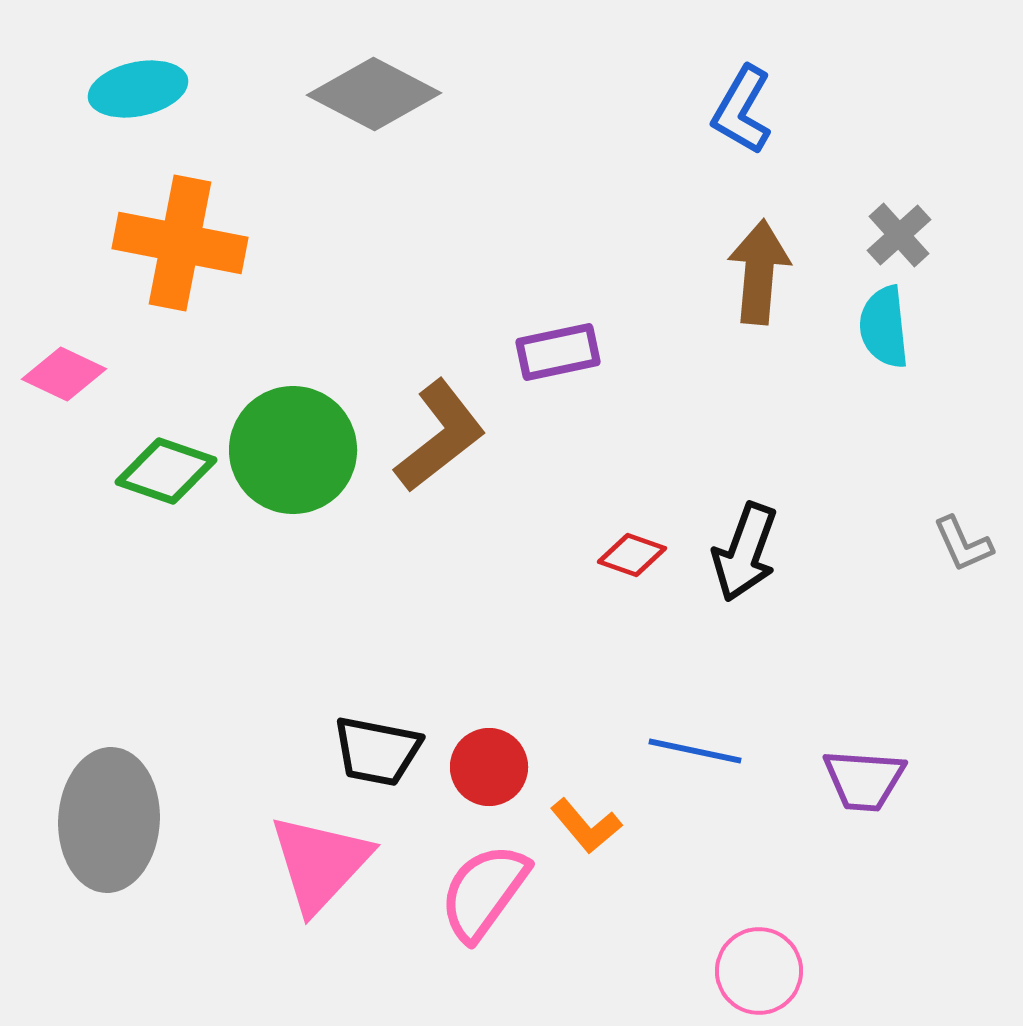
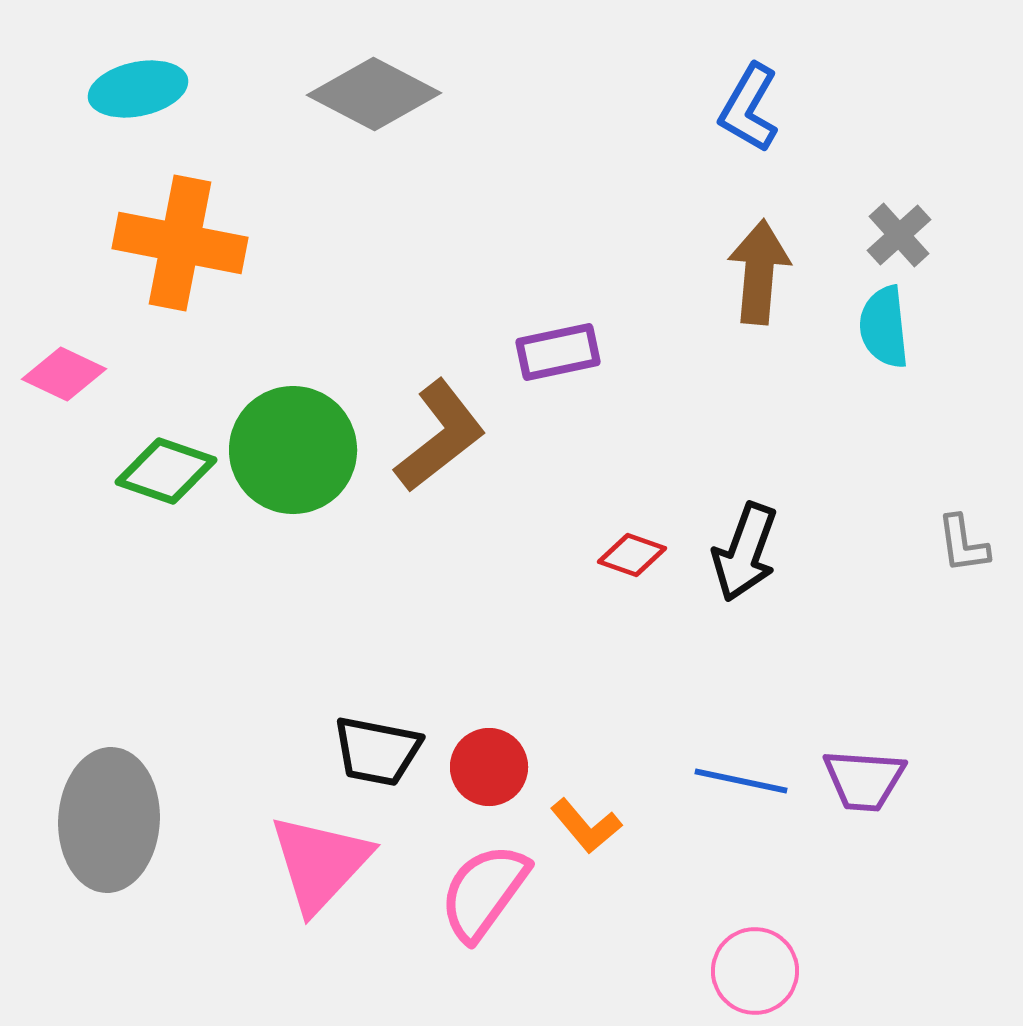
blue L-shape: moved 7 px right, 2 px up
gray L-shape: rotated 16 degrees clockwise
blue line: moved 46 px right, 30 px down
pink circle: moved 4 px left
